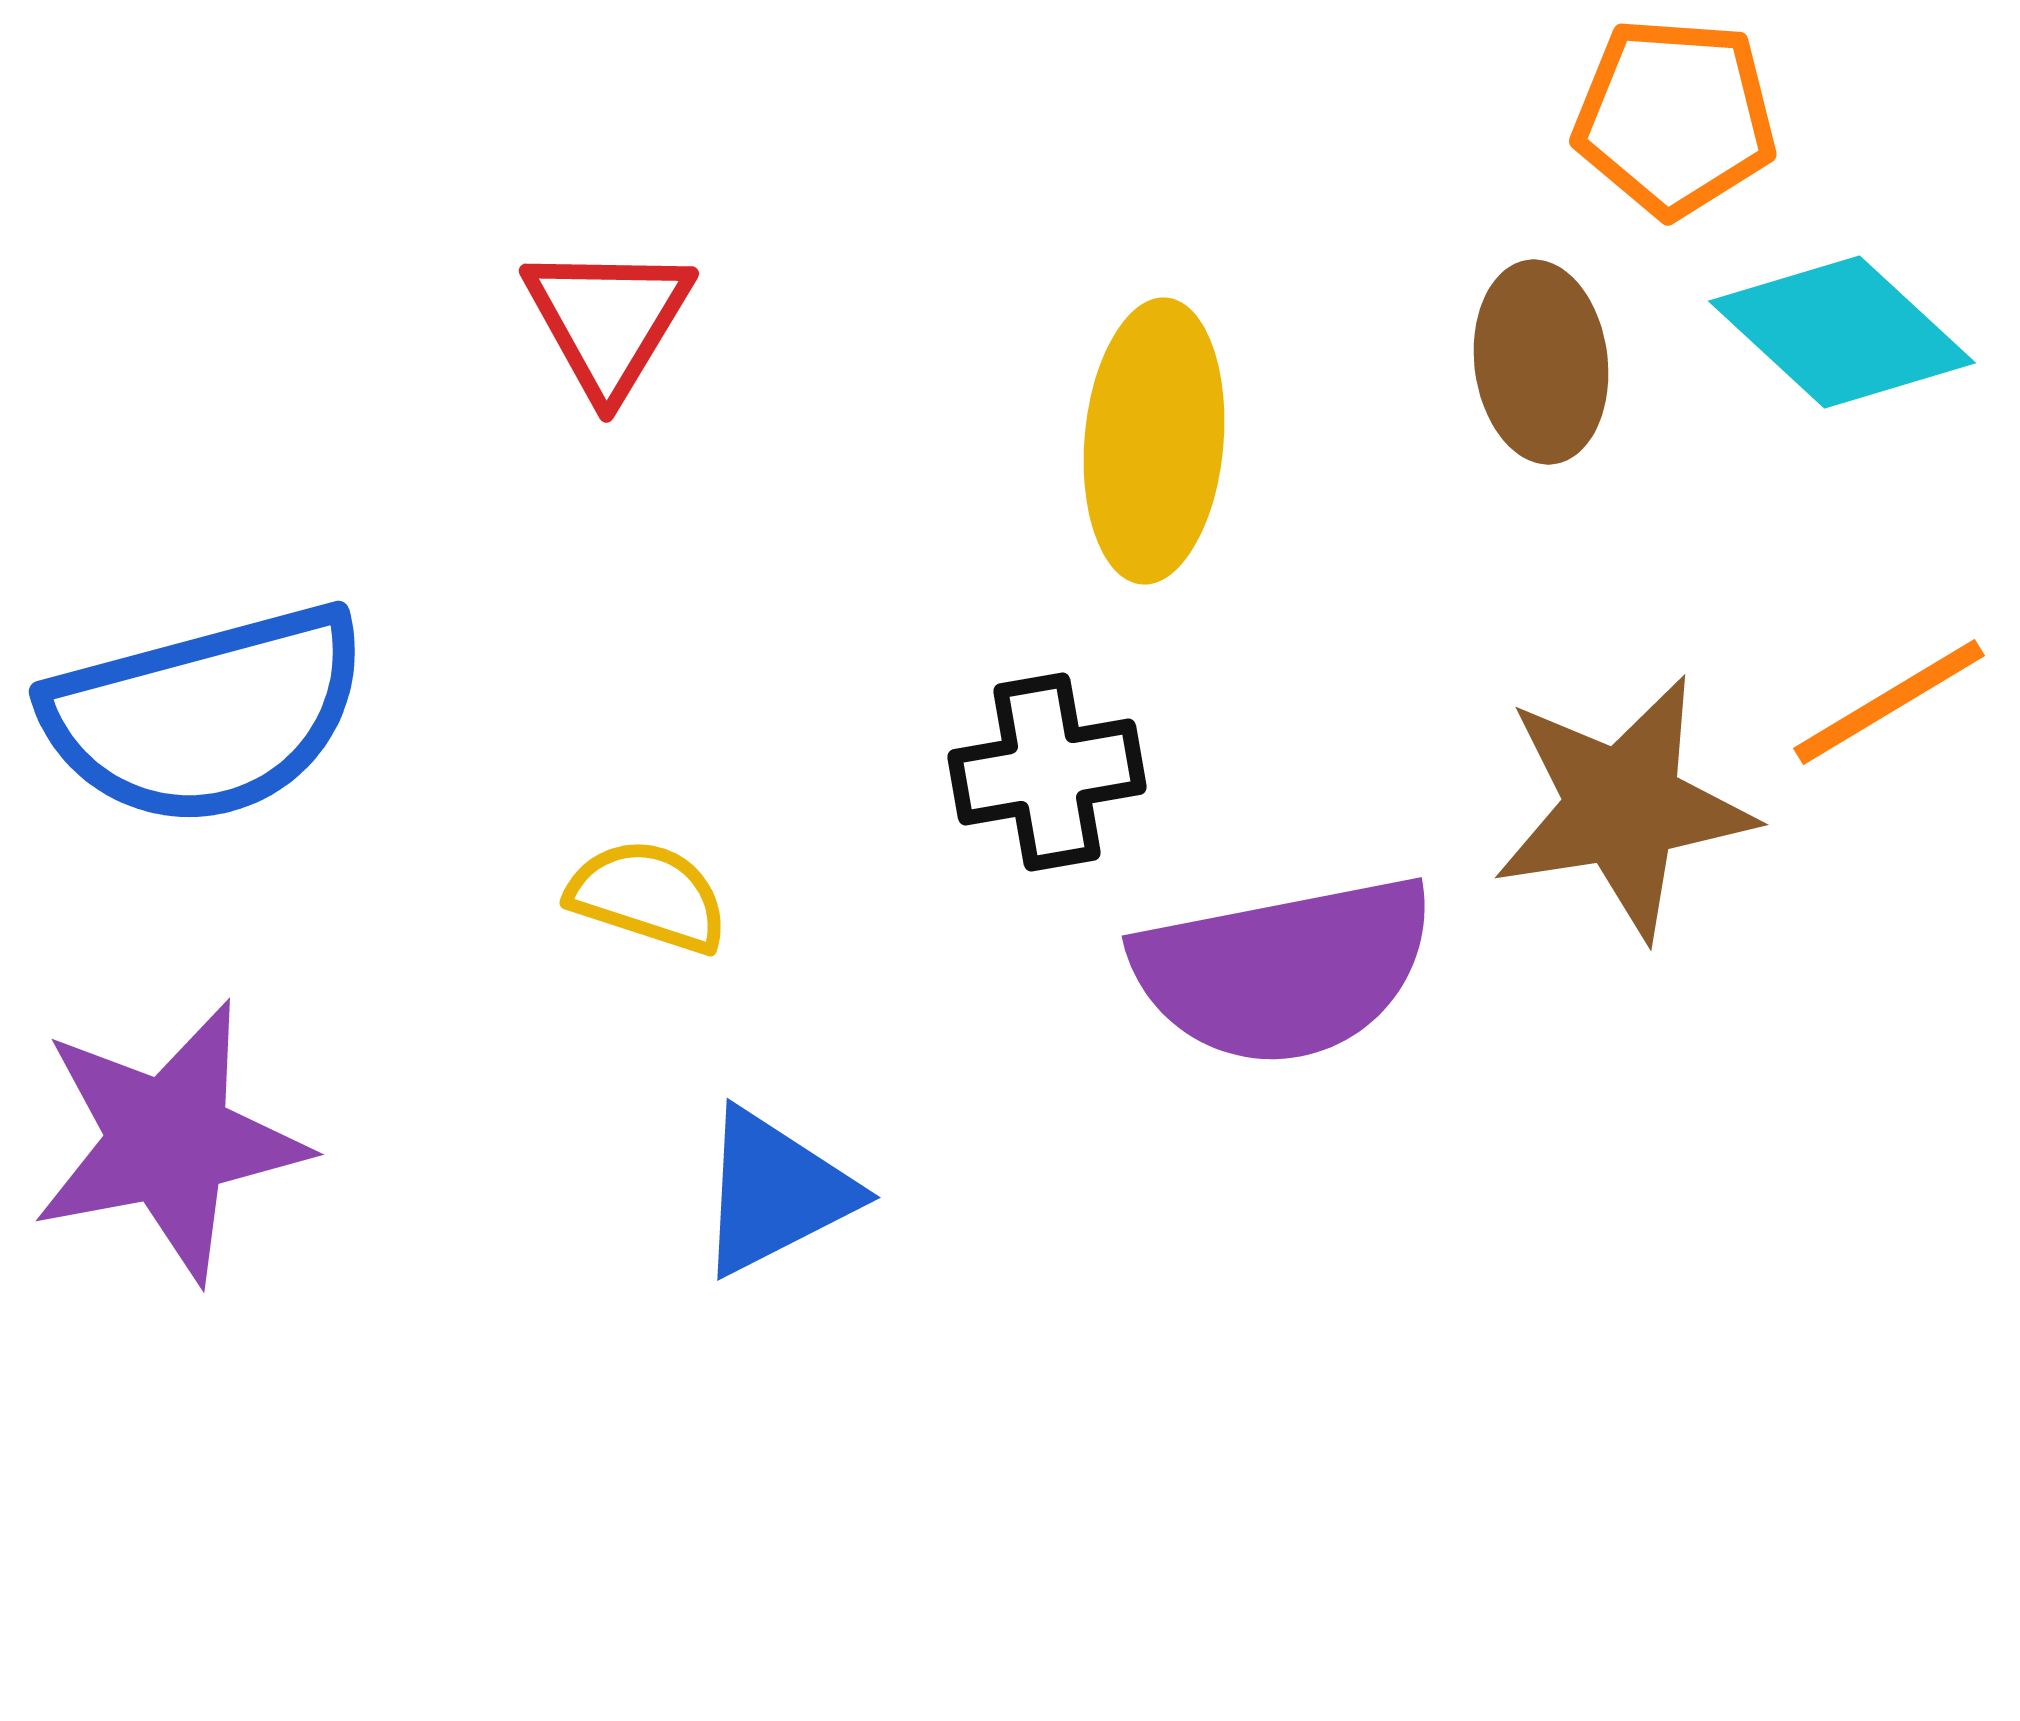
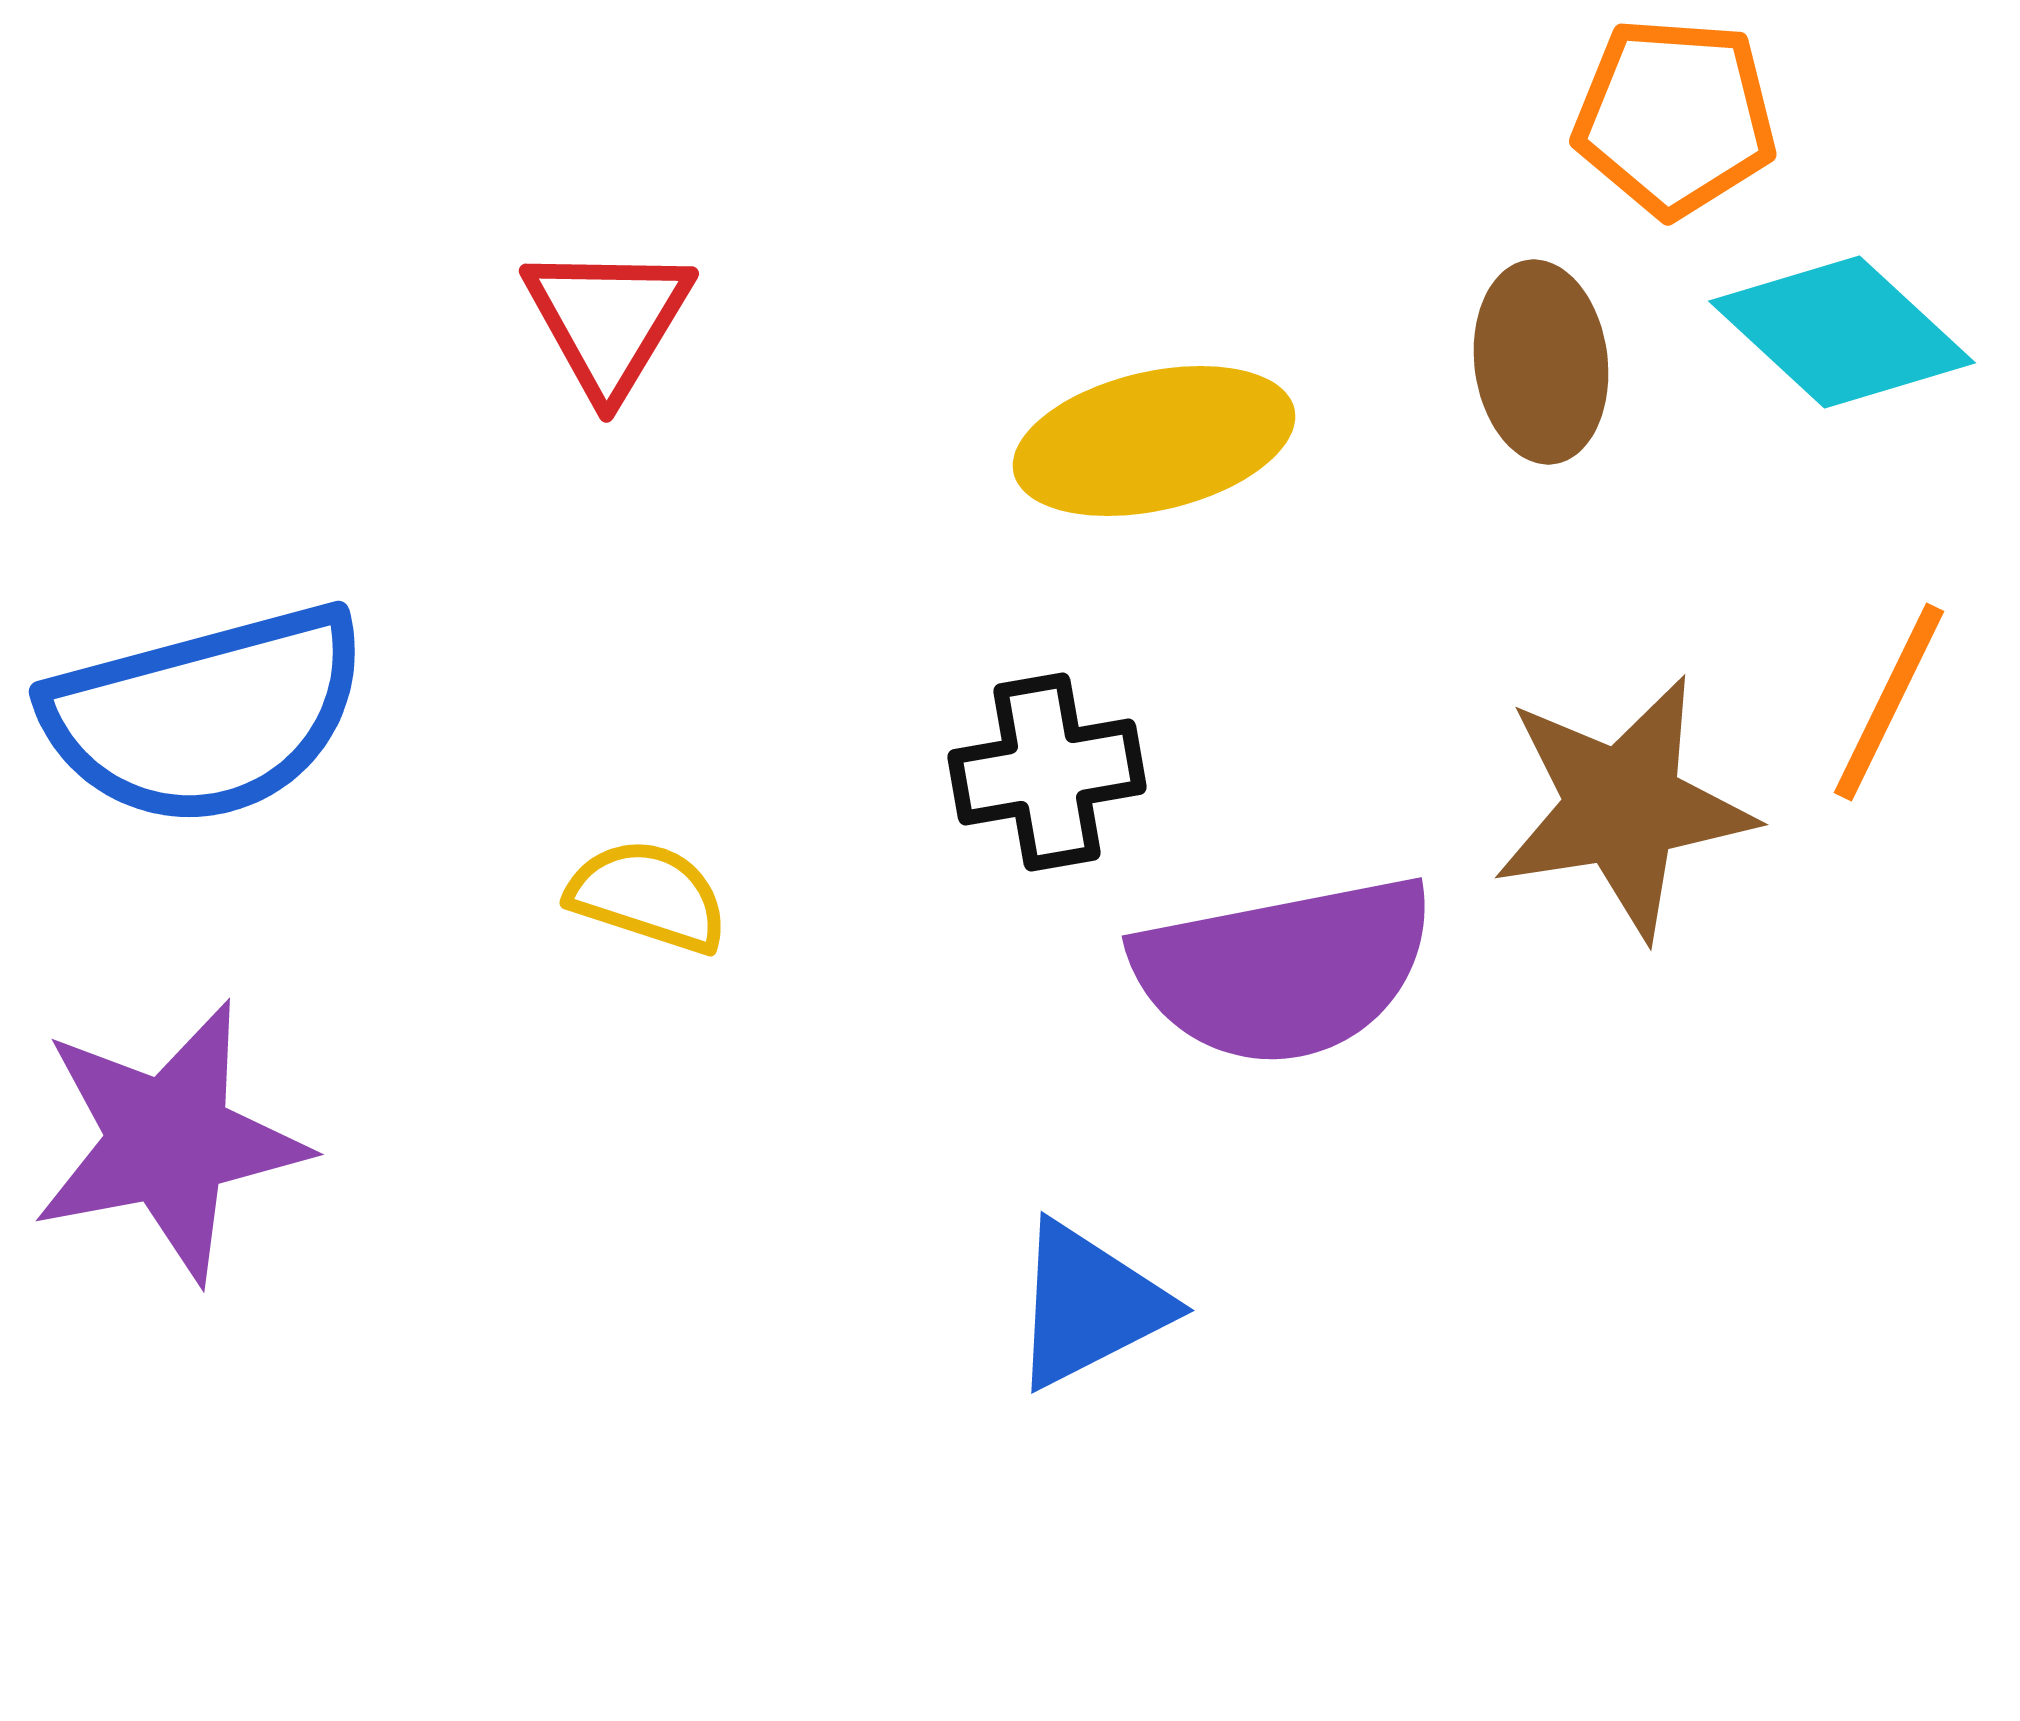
yellow ellipse: rotated 72 degrees clockwise
orange line: rotated 33 degrees counterclockwise
blue triangle: moved 314 px right, 113 px down
